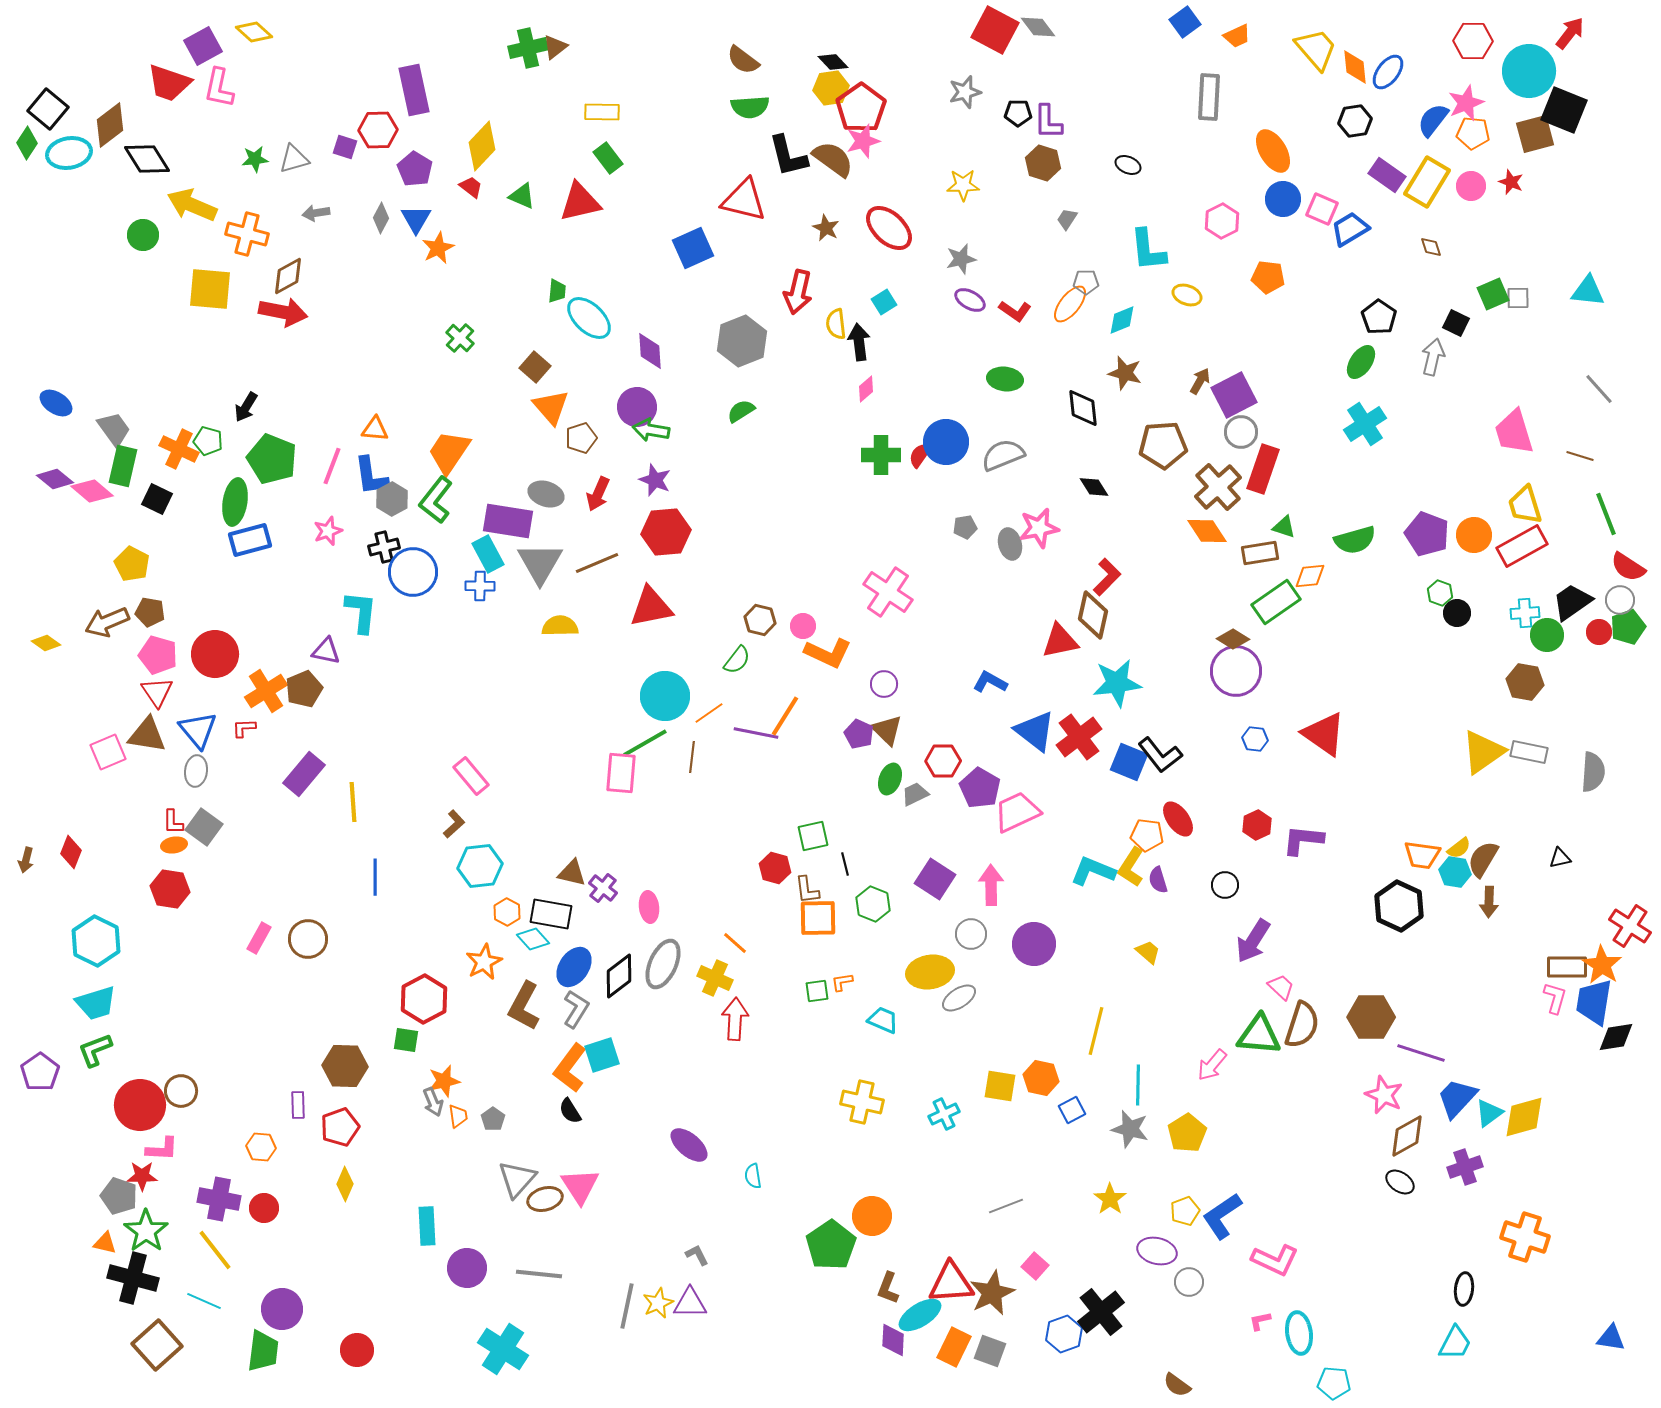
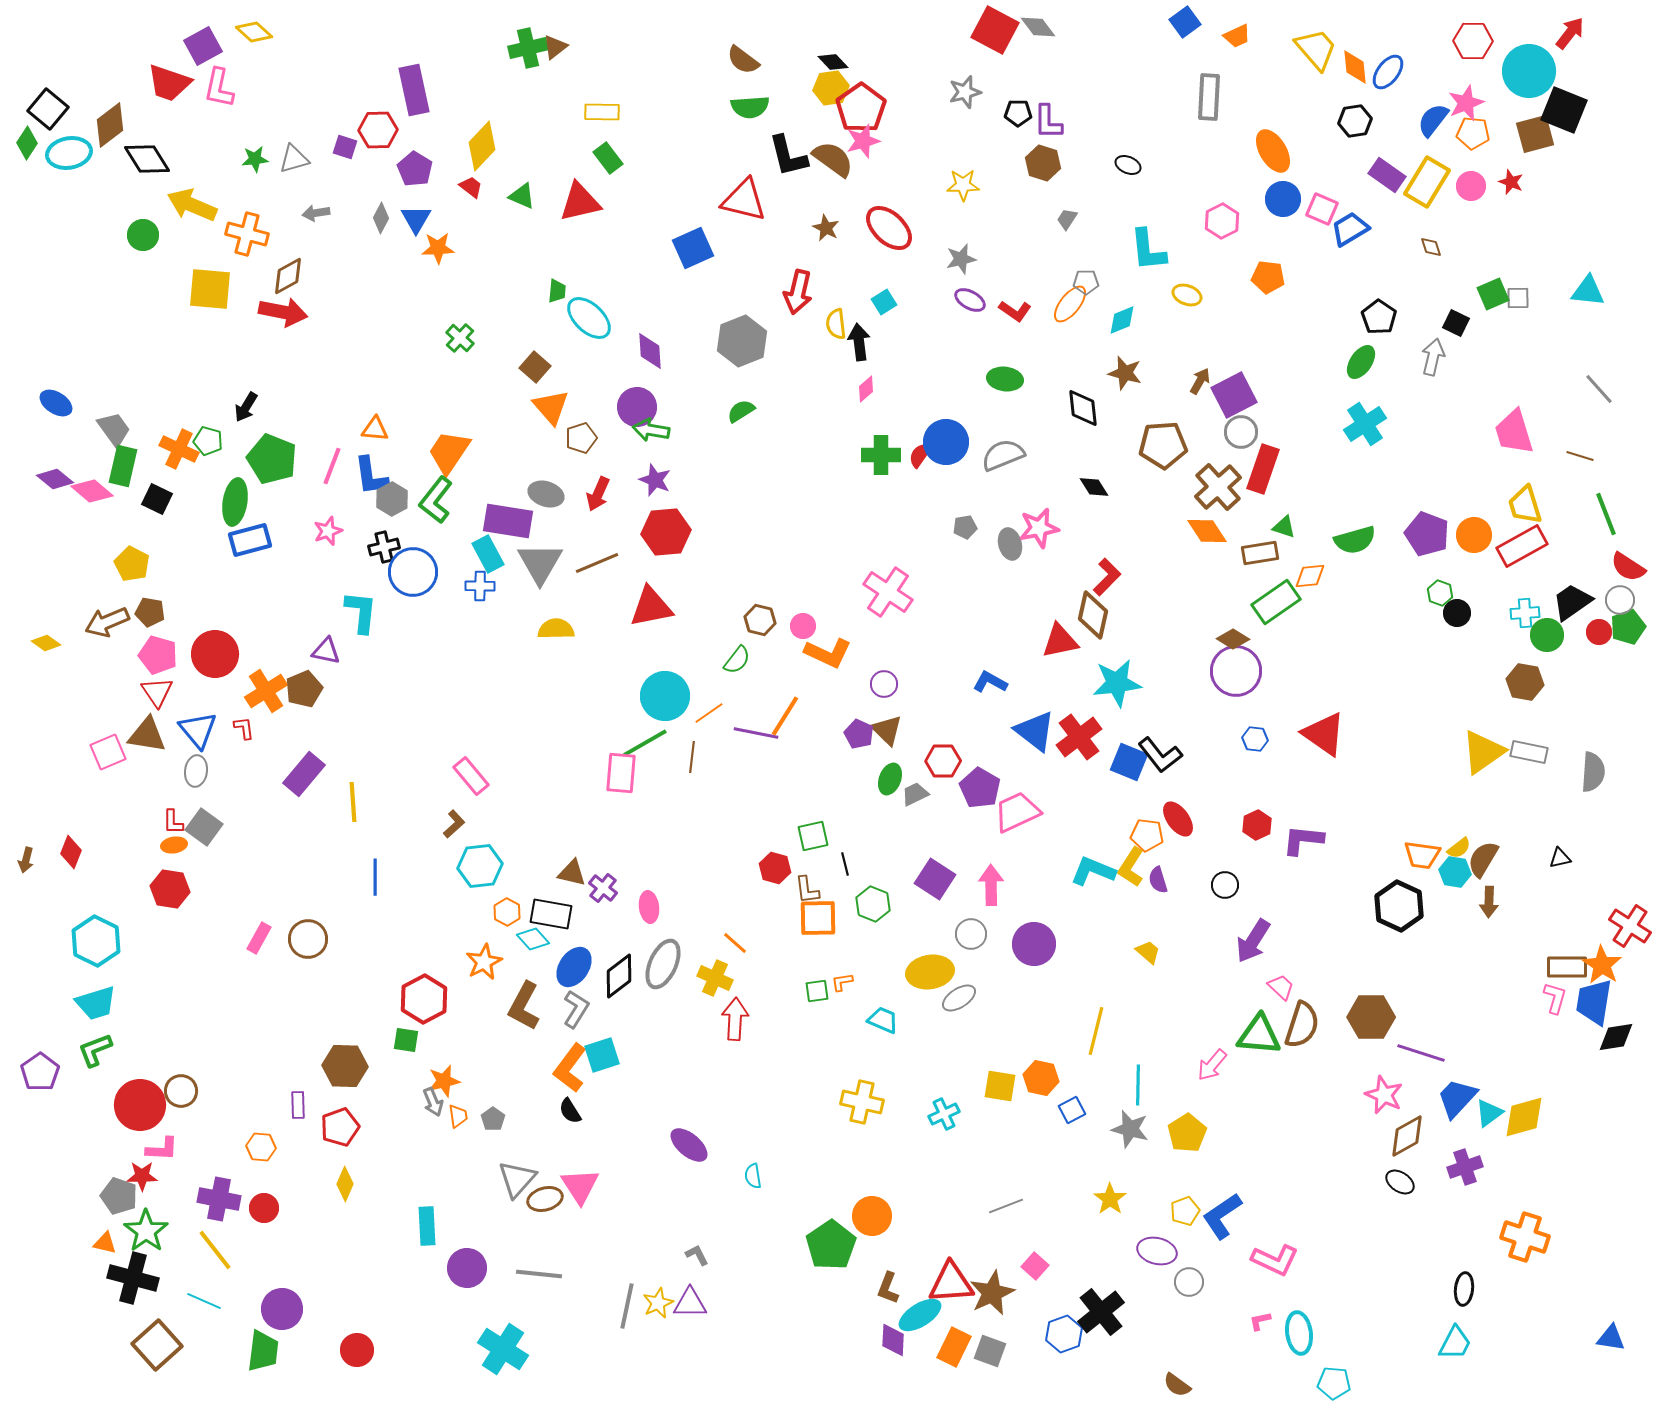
orange star at (438, 248): rotated 24 degrees clockwise
yellow semicircle at (560, 626): moved 4 px left, 3 px down
red L-shape at (244, 728): rotated 85 degrees clockwise
